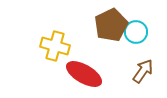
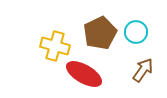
brown pentagon: moved 11 px left, 8 px down
brown arrow: moved 1 px up
